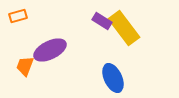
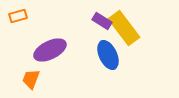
orange trapezoid: moved 6 px right, 13 px down
blue ellipse: moved 5 px left, 23 px up
